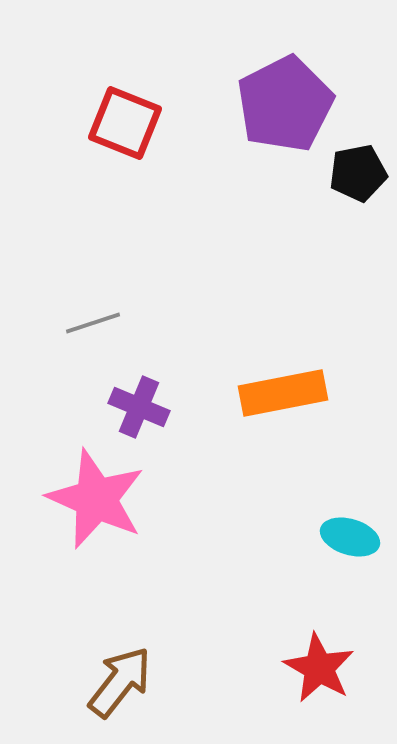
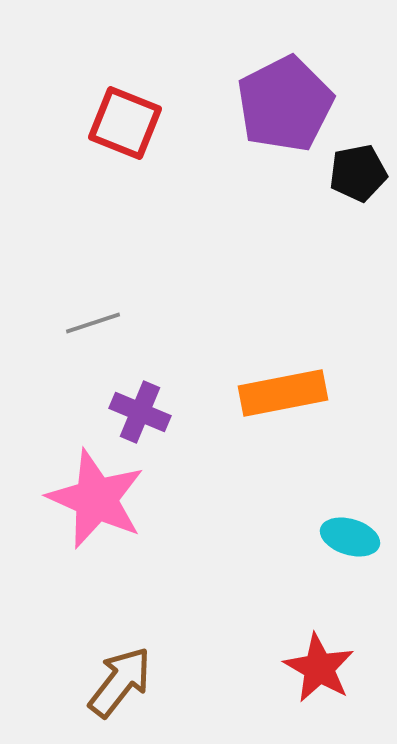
purple cross: moved 1 px right, 5 px down
